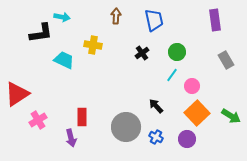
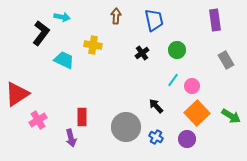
black L-shape: rotated 45 degrees counterclockwise
green circle: moved 2 px up
cyan line: moved 1 px right, 5 px down
